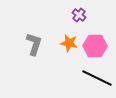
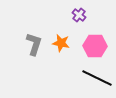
orange star: moved 8 px left
